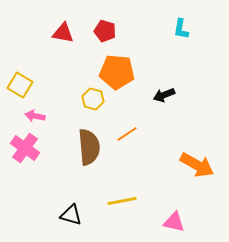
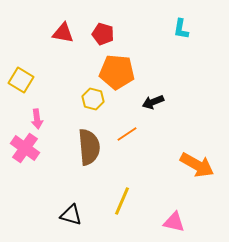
red pentagon: moved 2 px left, 3 px down
yellow square: moved 1 px right, 5 px up
black arrow: moved 11 px left, 7 px down
pink arrow: moved 2 px right, 3 px down; rotated 108 degrees counterclockwise
yellow line: rotated 56 degrees counterclockwise
